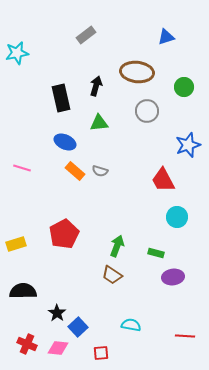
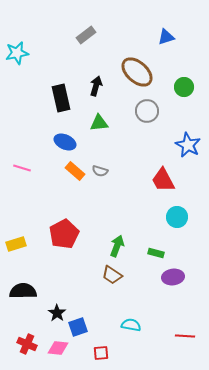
brown ellipse: rotated 36 degrees clockwise
blue star: rotated 25 degrees counterclockwise
blue square: rotated 24 degrees clockwise
